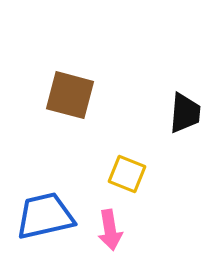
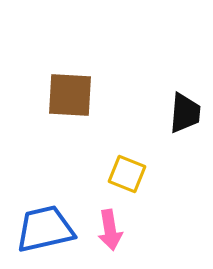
brown square: rotated 12 degrees counterclockwise
blue trapezoid: moved 13 px down
